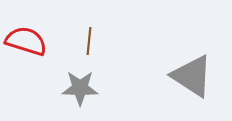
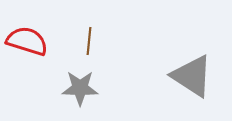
red semicircle: moved 1 px right
